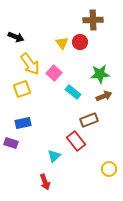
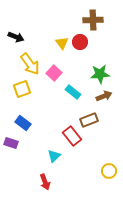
blue rectangle: rotated 49 degrees clockwise
red rectangle: moved 4 px left, 5 px up
yellow circle: moved 2 px down
